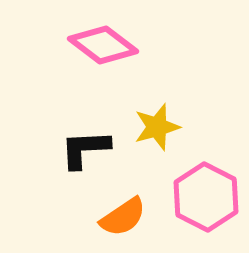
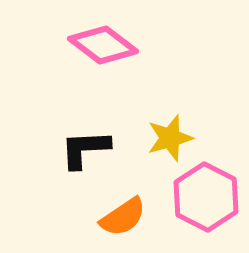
yellow star: moved 13 px right, 11 px down
